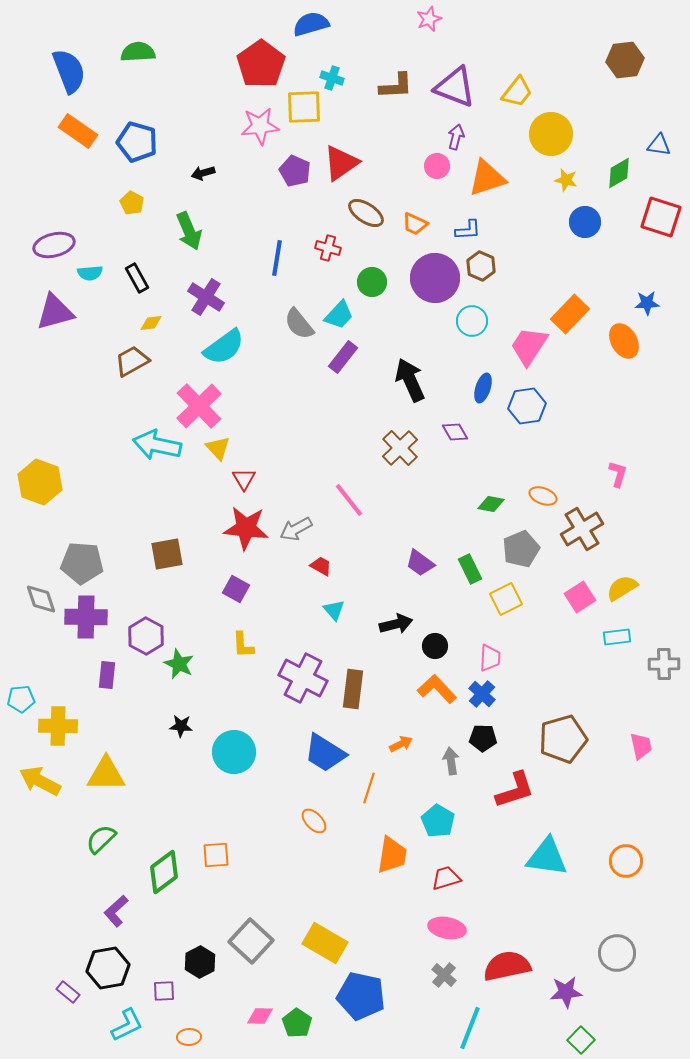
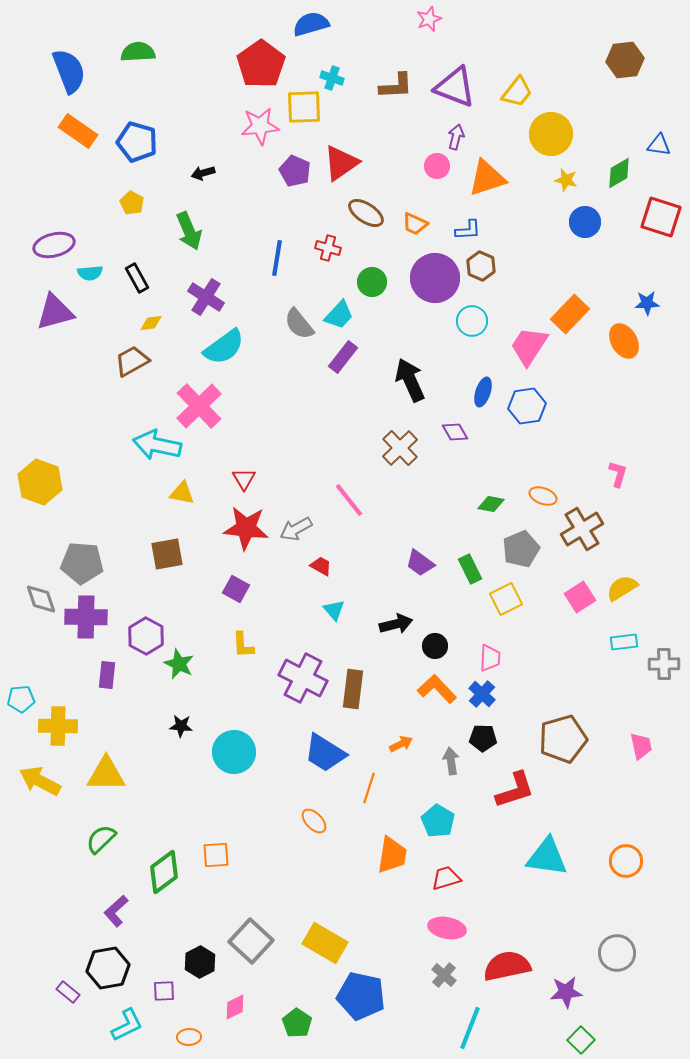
blue ellipse at (483, 388): moved 4 px down
yellow triangle at (218, 448): moved 36 px left, 45 px down; rotated 36 degrees counterclockwise
cyan rectangle at (617, 637): moved 7 px right, 5 px down
pink diamond at (260, 1016): moved 25 px left, 9 px up; rotated 28 degrees counterclockwise
